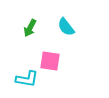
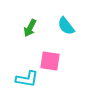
cyan semicircle: moved 1 px up
